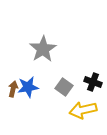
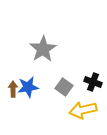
brown arrow: rotated 14 degrees counterclockwise
